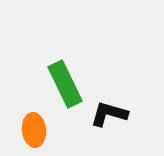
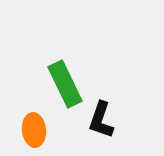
black L-shape: moved 8 px left, 6 px down; rotated 87 degrees counterclockwise
